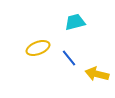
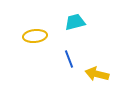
yellow ellipse: moved 3 px left, 12 px up; rotated 15 degrees clockwise
blue line: moved 1 px down; rotated 18 degrees clockwise
